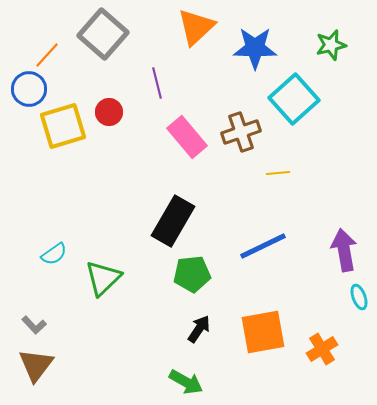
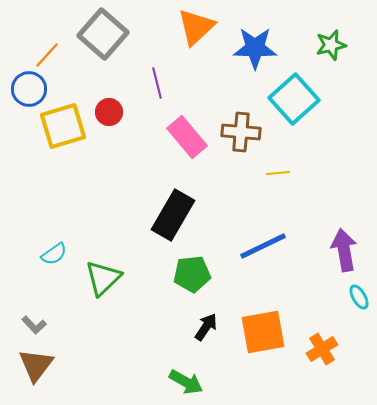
brown cross: rotated 24 degrees clockwise
black rectangle: moved 6 px up
cyan ellipse: rotated 10 degrees counterclockwise
black arrow: moved 7 px right, 2 px up
